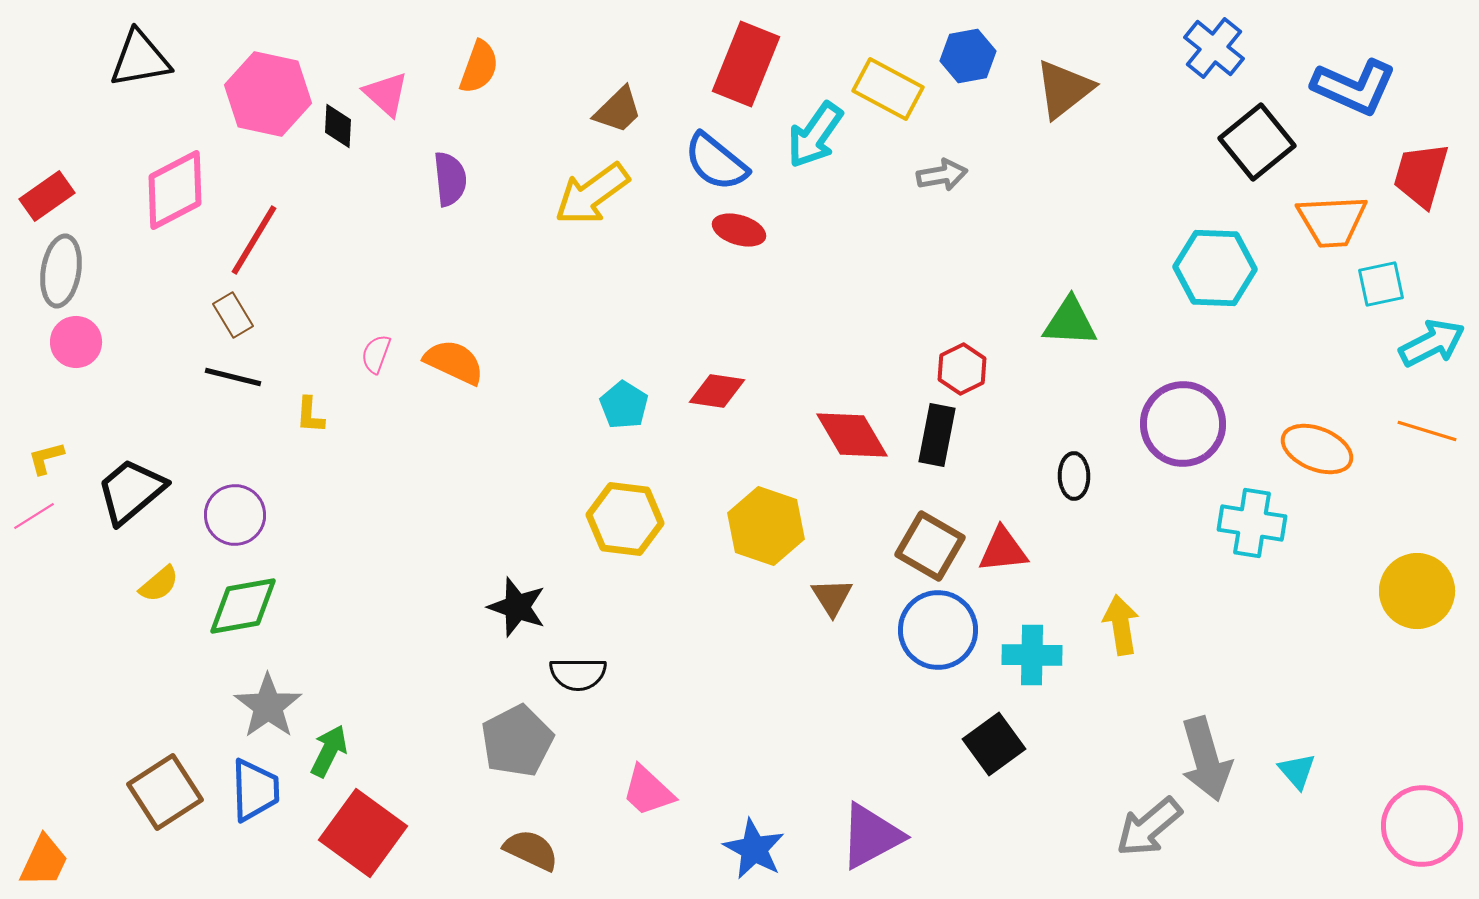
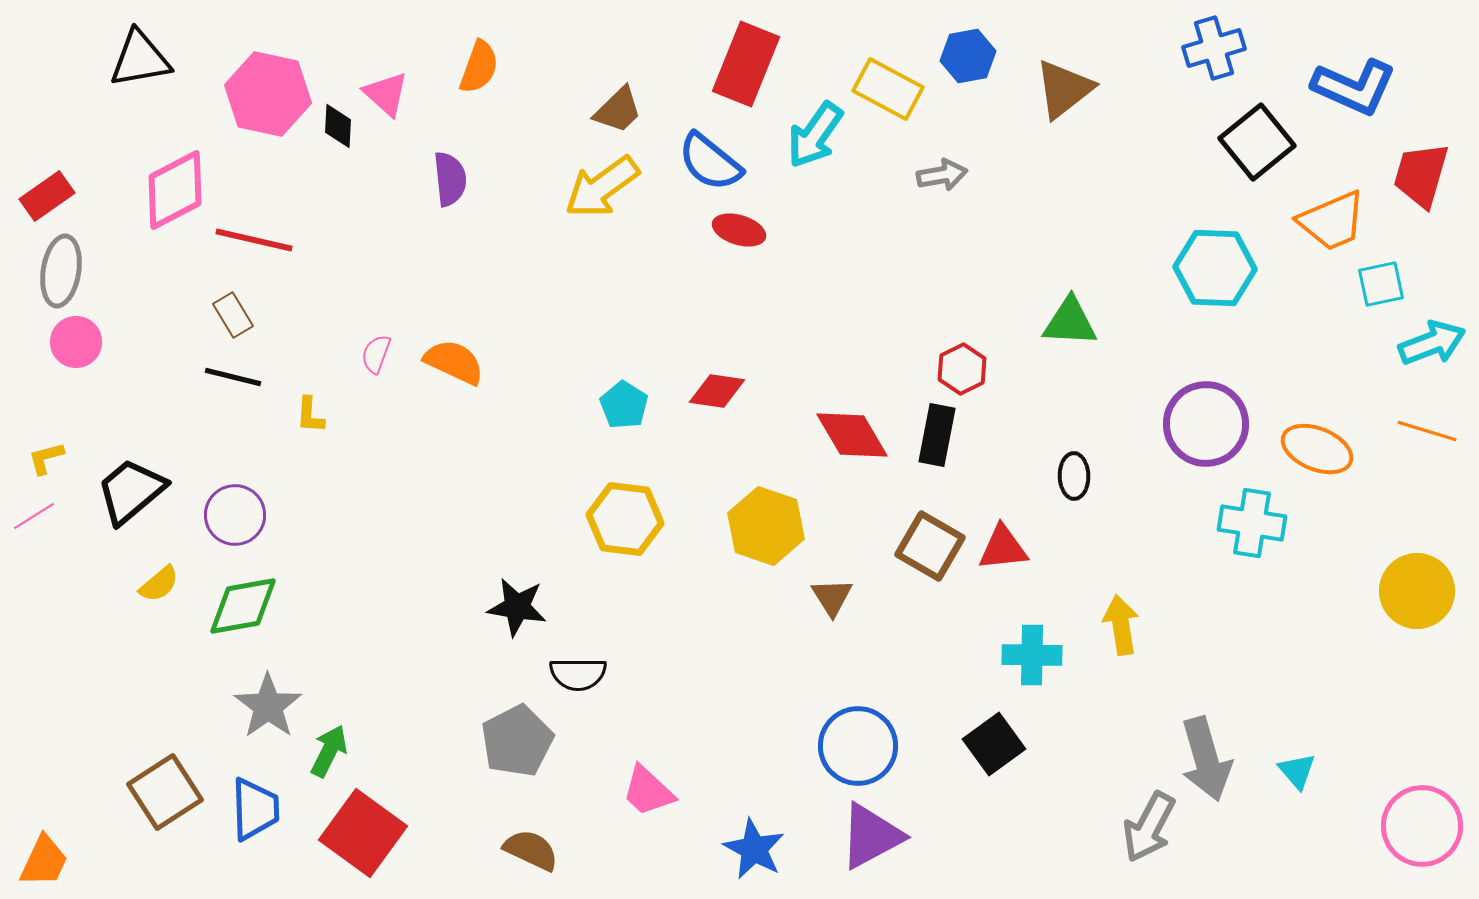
blue cross at (1214, 48): rotated 34 degrees clockwise
blue semicircle at (716, 162): moved 6 px left
yellow arrow at (592, 194): moved 10 px right, 7 px up
orange trapezoid at (1332, 221): rotated 20 degrees counterclockwise
red line at (254, 240): rotated 72 degrees clockwise
cyan arrow at (1432, 343): rotated 6 degrees clockwise
purple circle at (1183, 424): moved 23 px right
red triangle at (1003, 550): moved 2 px up
black star at (517, 607): rotated 10 degrees counterclockwise
blue circle at (938, 630): moved 80 px left, 116 px down
blue trapezoid at (255, 790): moved 19 px down
gray arrow at (1149, 827): rotated 22 degrees counterclockwise
